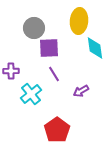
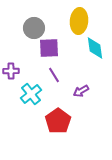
purple line: moved 1 px down
red pentagon: moved 1 px right, 9 px up
